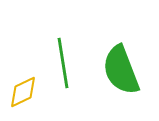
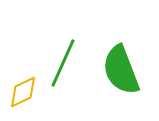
green line: rotated 33 degrees clockwise
